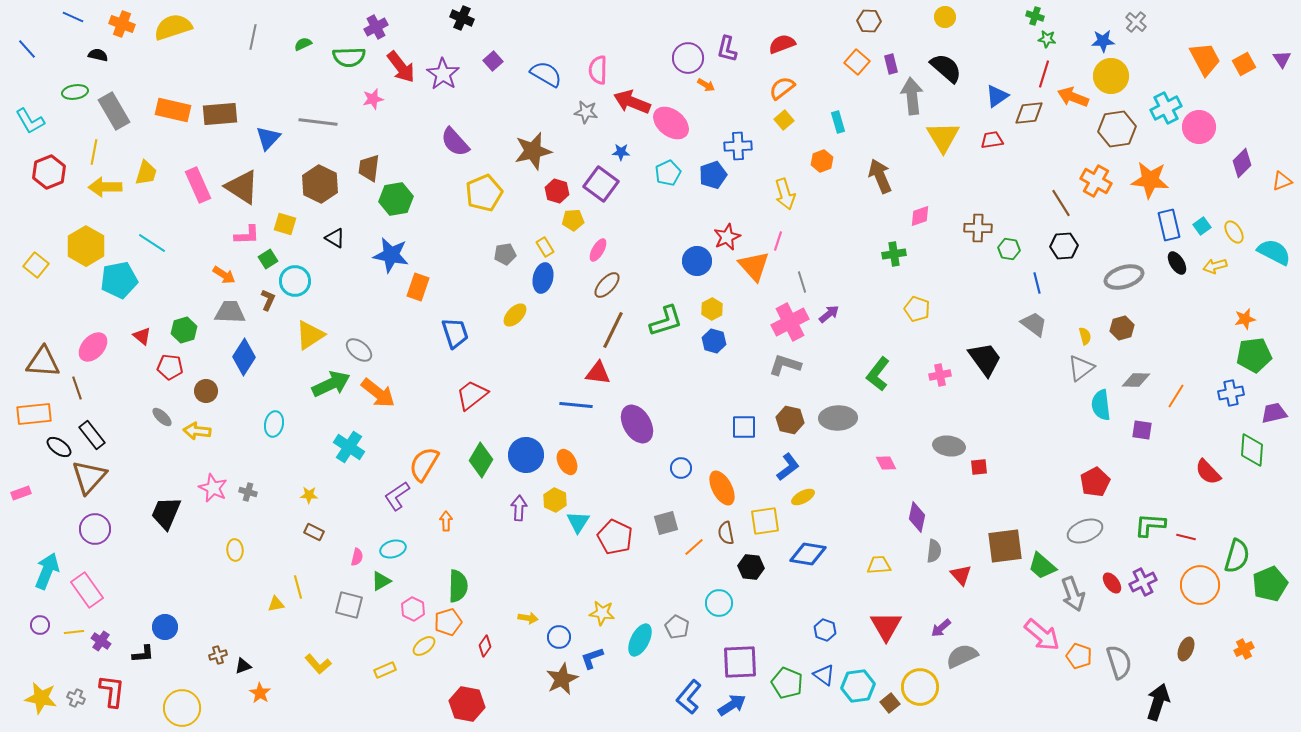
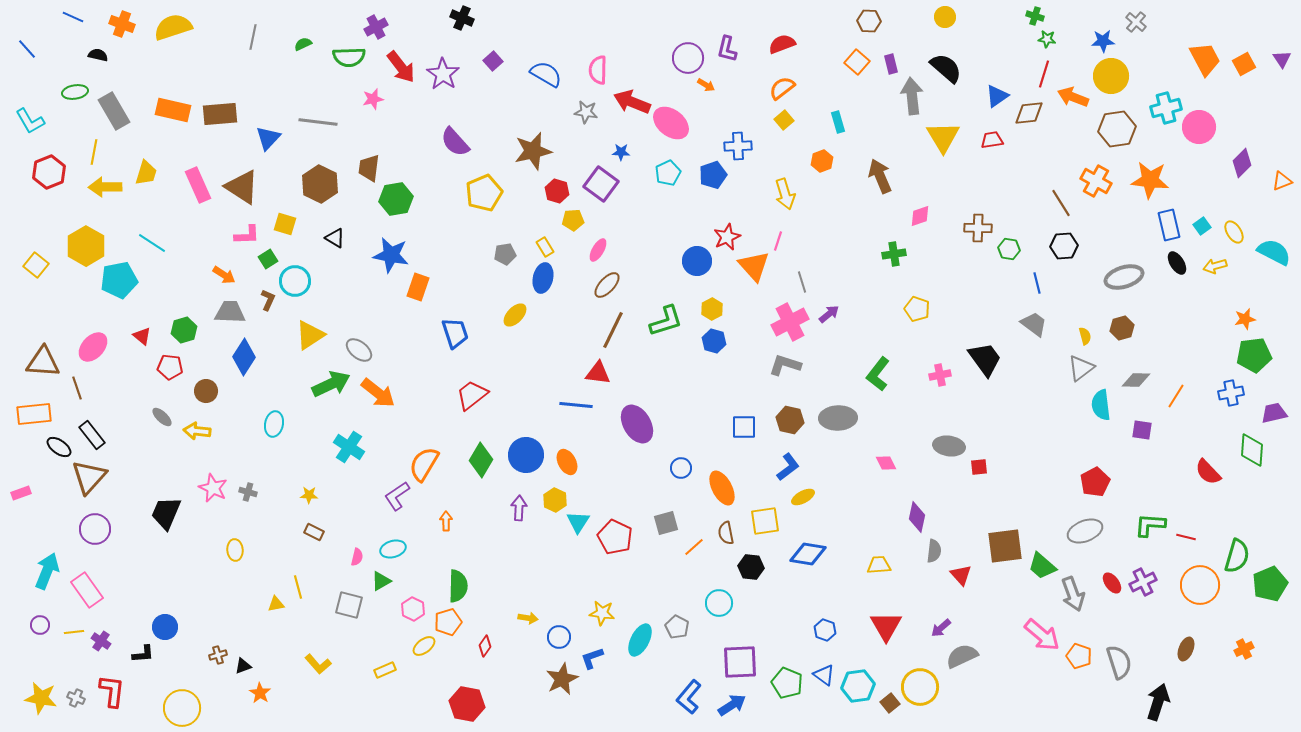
cyan cross at (1166, 108): rotated 12 degrees clockwise
